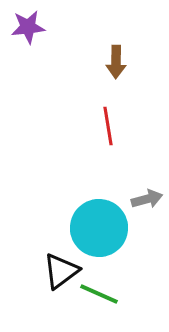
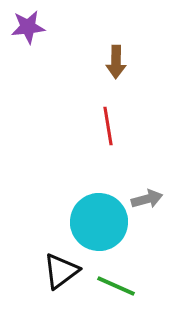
cyan circle: moved 6 px up
green line: moved 17 px right, 8 px up
